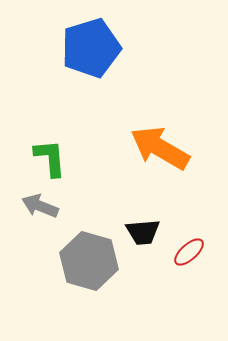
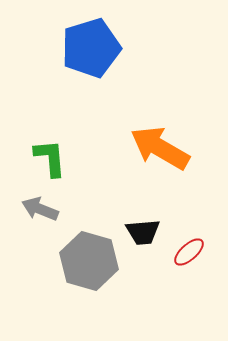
gray arrow: moved 3 px down
